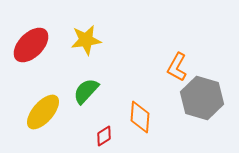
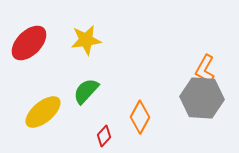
red ellipse: moved 2 px left, 2 px up
orange L-shape: moved 28 px right, 2 px down
gray hexagon: rotated 12 degrees counterclockwise
yellow ellipse: rotated 9 degrees clockwise
orange diamond: rotated 24 degrees clockwise
red diamond: rotated 15 degrees counterclockwise
